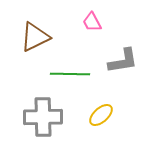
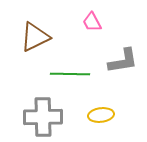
yellow ellipse: rotated 35 degrees clockwise
